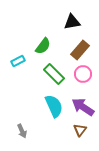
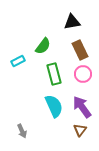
brown rectangle: rotated 66 degrees counterclockwise
green rectangle: rotated 30 degrees clockwise
purple arrow: moved 1 px left; rotated 20 degrees clockwise
